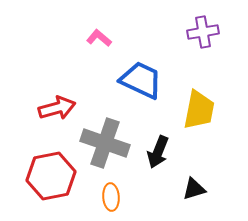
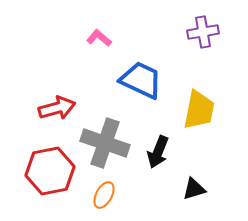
red hexagon: moved 1 px left, 5 px up
orange ellipse: moved 7 px left, 2 px up; rotated 32 degrees clockwise
